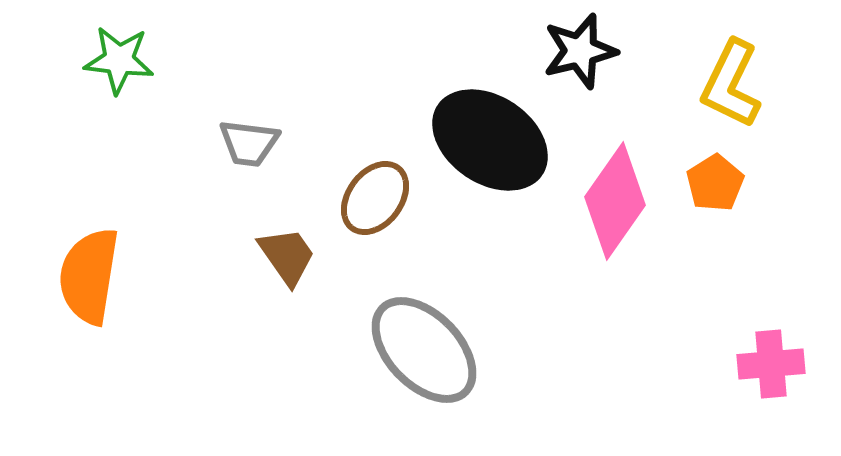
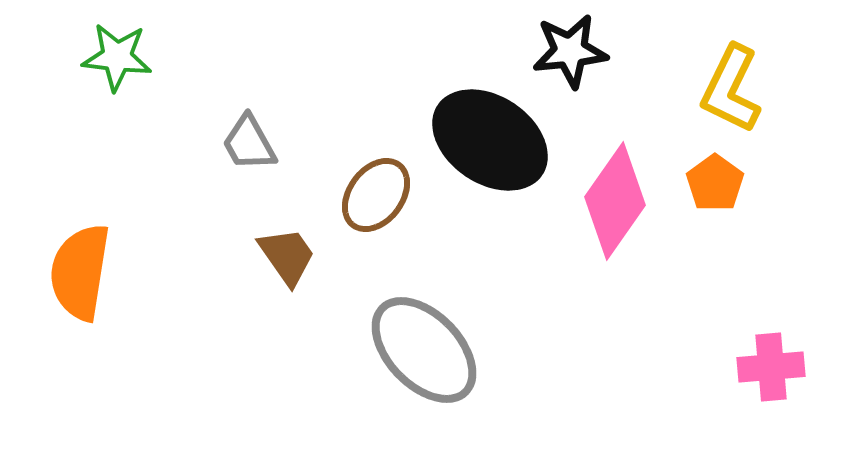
black star: moved 10 px left; rotated 8 degrees clockwise
green star: moved 2 px left, 3 px up
yellow L-shape: moved 5 px down
gray trapezoid: rotated 54 degrees clockwise
orange pentagon: rotated 4 degrees counterclockwise
brown ellipse: moved 1 px right, 3 px up
orange semicircle: moved 9 px left, 4 px up
pink cross: moved 3 px down
